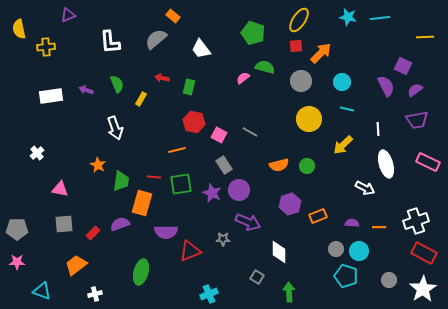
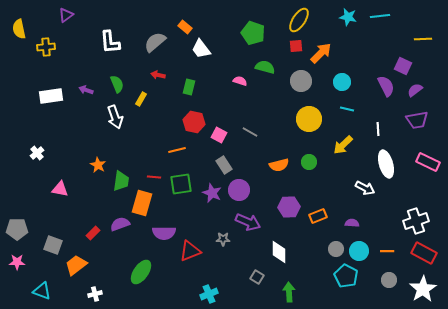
purple triangle at (68, 15): moved 2 px left; rotated 14 degrees counterclockwise
orange rectangle at (173, 16): moved 12 px right, 11 px down
cyan line at (380, 18): moved 2 px up
yellow line at (425, 37): moved 2 px left, 2 px down
gray semicircle at (156, 39): moved 1 px left, 3 px down
red arrow at (162, 78): moved 4 px left, 3 px up
pink semicircle at (243, 78): moved 3 px left, 3 px down; rotated 56 degrees clockwise
white arrow at (115, 128): moved 11 px up
green circle at (307, 166): moved 2 px right, 4 px up
purple hexagon at (290, 204): moved 1 px left, 3 px down; rotated 15 degrees clockwise
gray square at (64, 224): moved 11 px left, 21 px down; rotated 24 degrees clockwise
orange line at (379, 227): moved 8 px right, 24 px down
purple semicircle at (166, 232): moved 2 px left, 1 px down
green ellipse at (141, 272): rotated 20 degrees clockwise
cyan pentagon at (346, 276): rotated 10 degrees clockwise
